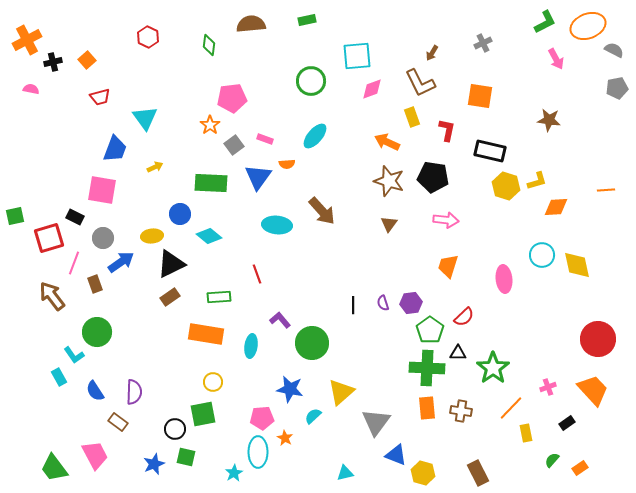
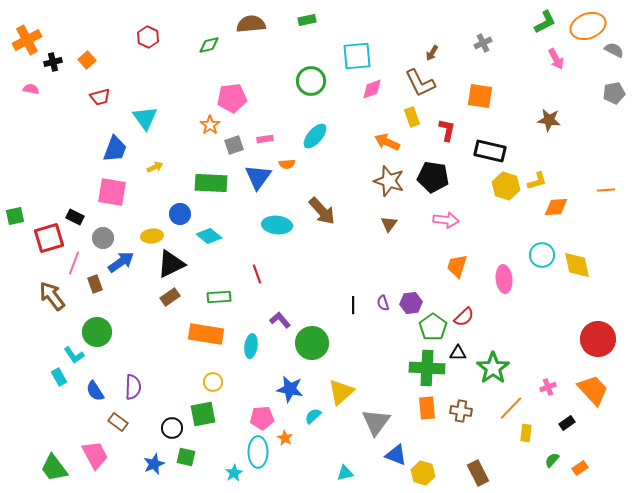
green diamond at (209, 45): rotated 70 degrees clockwise
gray pentagon at (617, 88): moved 3 px left, 5 px down
pink rectangle at (265, 139): rotated 28 degrees counterclockwise
gray square at (234, 145): rotated 18 degrees clockwise
pink square at (102, 190): moved 10 px right, 2 px down
orange trapezoid at (448, 266): moved 9 px right
green pentagon at (430, 330): moved 3 px right, 3 px up
purple semicircle at (134, 392): moved 1 px left, 5 px up
black circle at (175, 429): moved 3 px left, 1 px up
yellow rectangle at (526, 433): rotated 18 degrees clockwise
